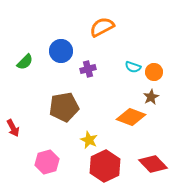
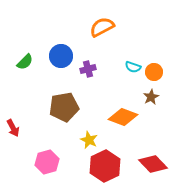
blue circle: moved 5 px down
orange diamond: moved 8 px left
